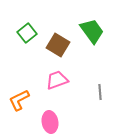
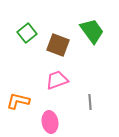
brown square: rotated 10 degrees counterclockwise
gray line: moved 10 px left, 10 px down
orange L-shape: moved 1 px left, 1 px down; rotated 40 degrees clockwise
